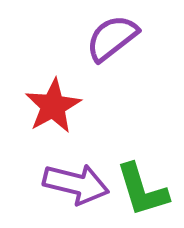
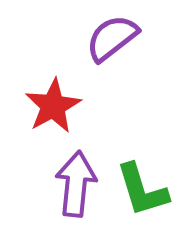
purple arrow: rotated 98 degrees counterclockwise
